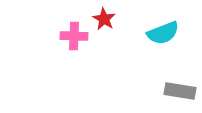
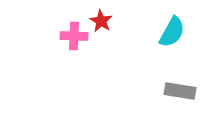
red star: moved 3 px left, 2 px down
cyan semicircle: moved 9 px right, 1 px up; rotated 40 degrees counterclockwise
